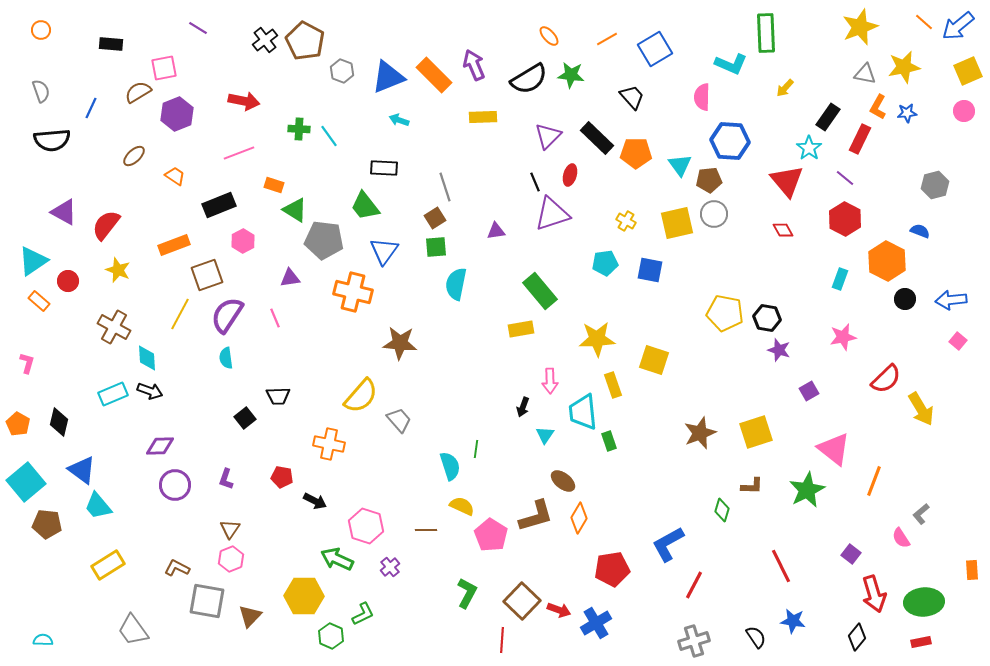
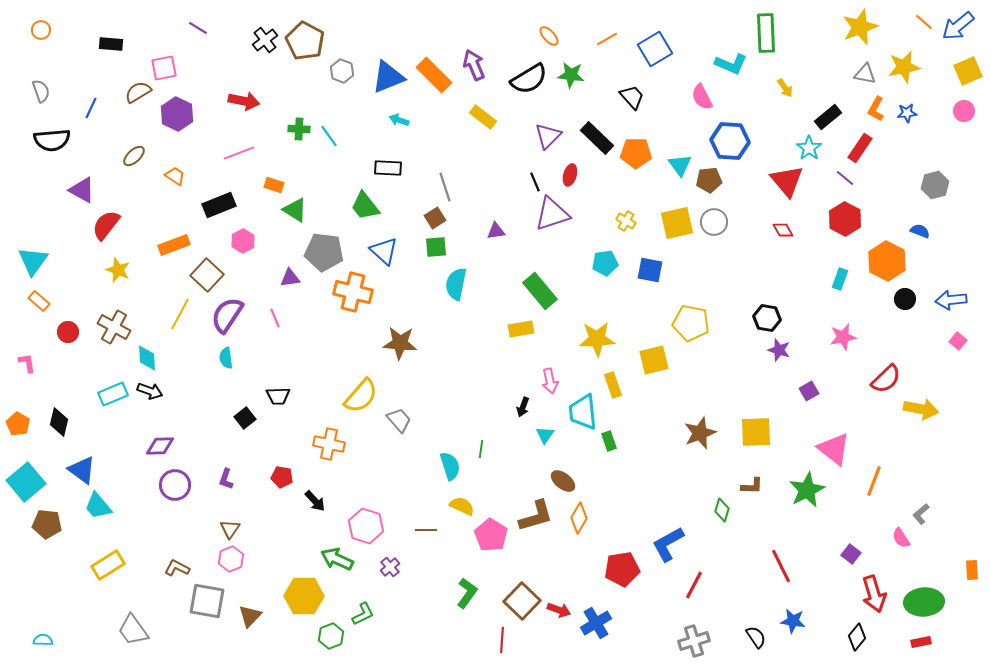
yellow arrow at (785, 88): rotated 78 degrees counterclockwise
pink semicircle at (702, 97): rotated 28 degrees counterclockwise
orange L-shape at (878, 107): moved 2 px left, 2 px down
purple hexagon at (177, 114): rotated 12 degrees counterclockwise
yellow rectangle at (483, 117): rotated 40 degrees clockwise
black rectangle at (828, 117): rotated 16 degrees clockwise
red rectangle at (860, 139): moved 9 px down; rotated 8 degrees clockwise
black rectangle at (384, 168): moved 4 px right
purple triangle at (64, 212): moved 18 px right, 22 px up
gray circle at (714, 214): moved 8 px down
gray pentagon at (324, 240): moved 12 px down
blue triangle at (384, 251): rotated 24 degrees counterclockwise
cyan triangle at (33, 261): rotated 20 degrees counterclockwise
brown square at (207, 275): rotated 28 degrees counterclockwise
red circle at (68, 281): moved 51 px down
yellow pentagon at (725, 313): moved 34 px left, 10 px down
yellow square at (654, 360): rotated 32 degrees counterclockwise
pink L-shape at (27, 363): rotated 25 degrees counterclockwise
pink arrow at (550, 381): rotated 10 degrees counterclockwise
yellow arrow at (921, 409): rotated 48 degrees counterclockwise
yellow square at (756, 432): rotated 16 degrees clockwise
green line at (476, 449): moved 5 px right
black arrow at (315, 501): rotated 20 degrees clockwise
red pentagon at (612, 569): moved 10 px right
green L-shape at (467, 593): rotated 8 degrees clockwise
green hexagon at (331, 636): rotated 15 degrees clockwise
